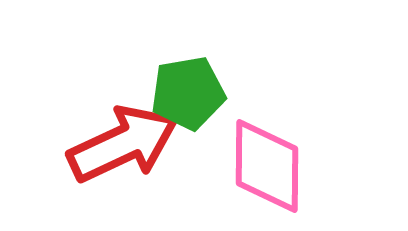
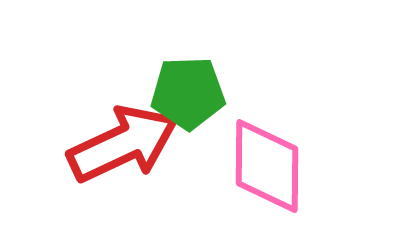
green pentagon: rotated 8 degrees clockwise
